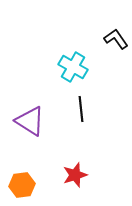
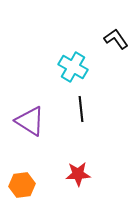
red star: moved 3 px right, 1 px up; rotated 15 degrees clockwise
